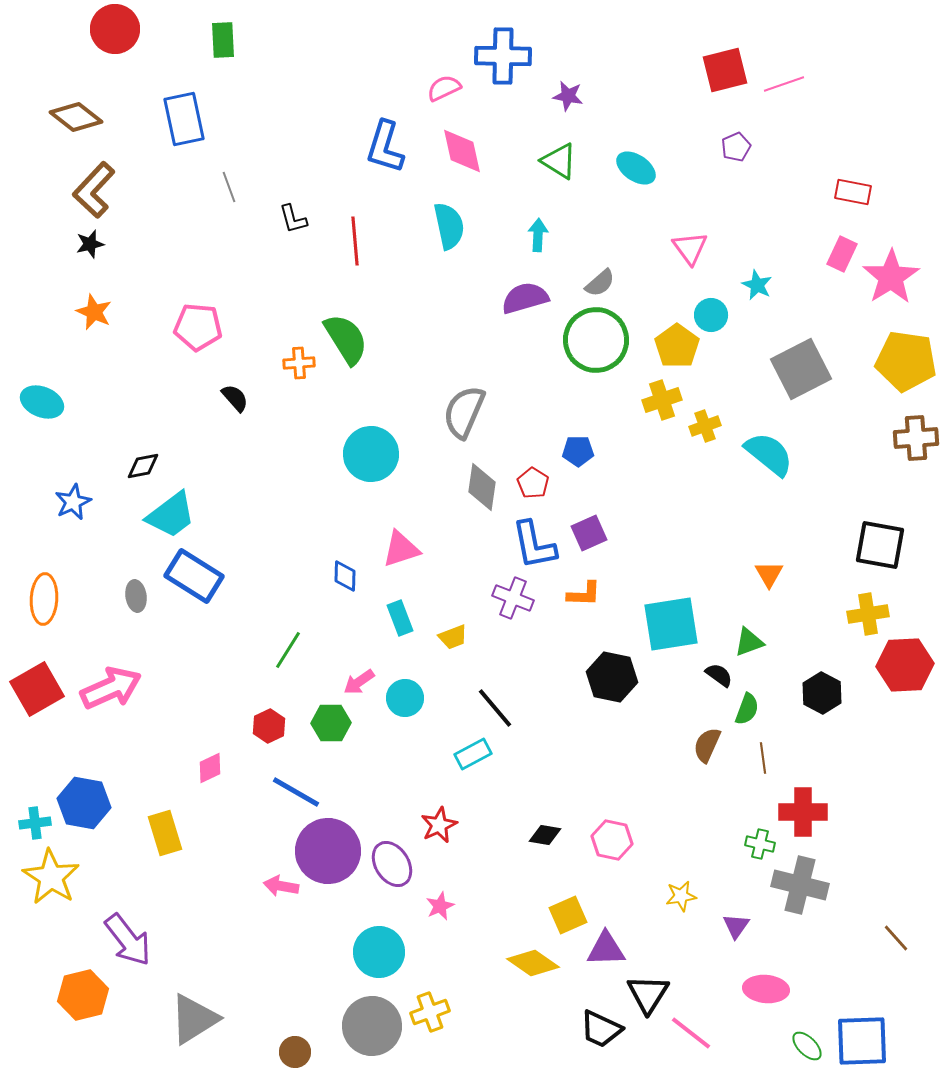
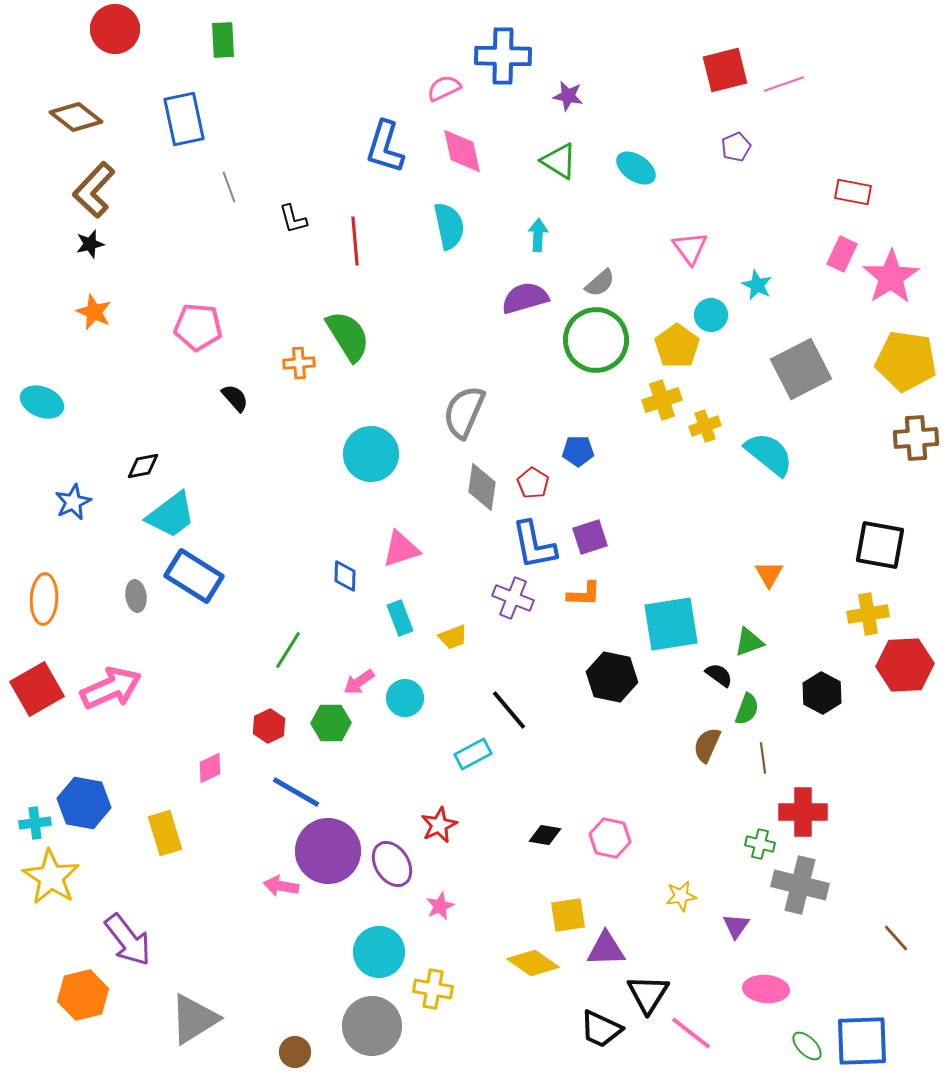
green semicircle at (346, 339): moved 2 px right, 3 px up
purple square at (589, 533): moved 1 px right, 4 px down; rotated 6 degrees clockwise
black line at (495, 708): moved 14 px right, 2 px down
pink hexagon at (612, 840): moved 2 px left, 2 px up
yellow square at (568, 915): rotated 15 degrees clockwise
yellow cross at (430, 1012): moved 3 px right, 23 px up; rotated 30 degrees clockwise
